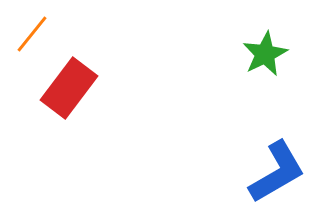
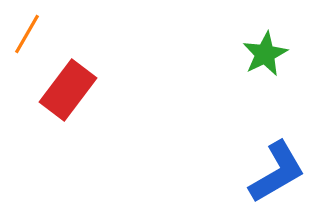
orange line: moved 5 px left; rotated 9 degrees counterclockwise
red rectangle: moved 1 px left, 2 px down
